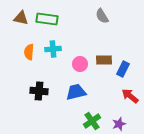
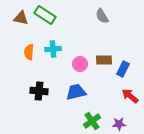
green rectangle: moved 2 px left, 4 px up; rotated 25 degrees clockwise
purple star: rotated 16 degrees clockwise
